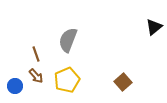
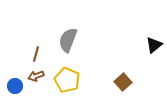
black triangle: moved 18 px down
brown line: rotated 35 degrees clockwise
brown arrow: rotated 112 degrees clockwise
yellow pentagon: rotated 25 degrees counterclockwise
